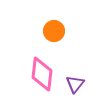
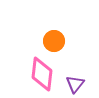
orange circle: moved 10 px down
